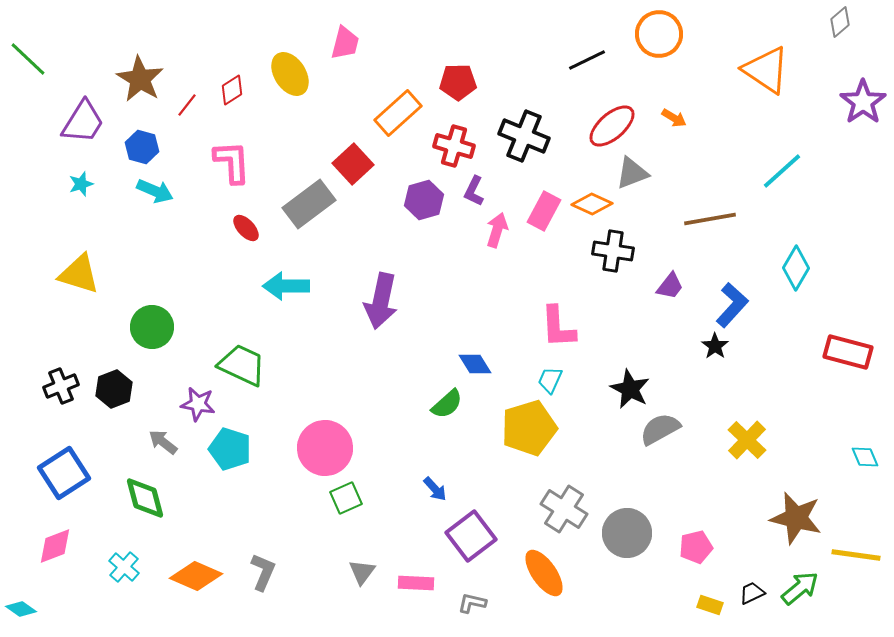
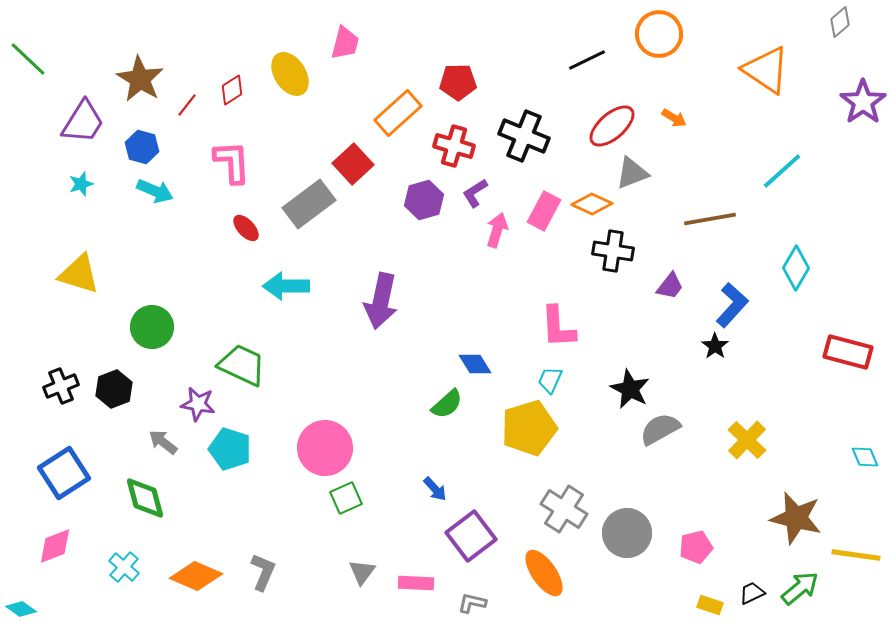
purple L-shape at (474, 191): moved 1 px right, 2 px down; rotated 32 degrees clockwise
